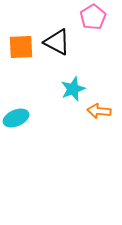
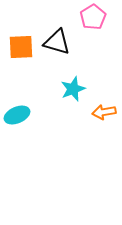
black triangle: rotated 12 degrees counterclockwise
orange arrow: moved 5 px right, 1 px down; rotated 15 degrees counterclockwise
cyan ellipse: moved 1 px right, 3 px up
